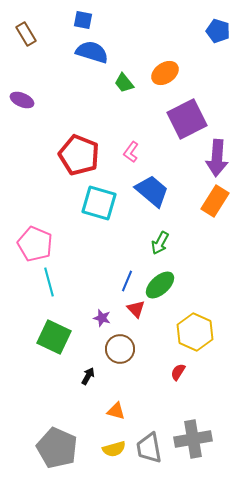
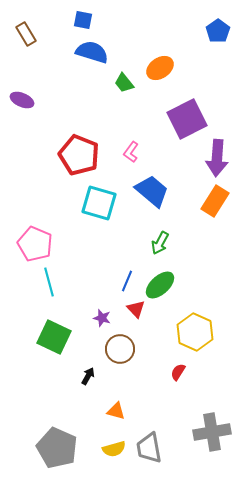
blue pentagon: rotated 20 degrees clockwise
orange ellipse: moved 5 px left, 5 px up
gray cross: moved 19 px right, 7 px up
